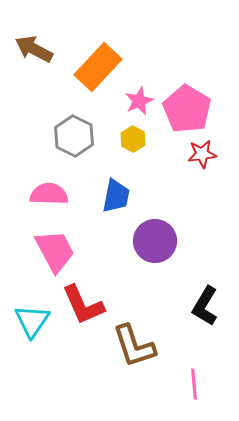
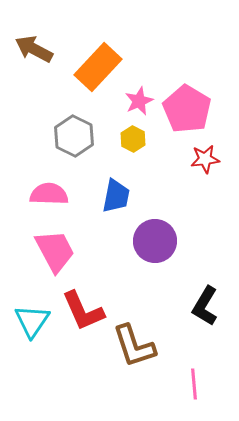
red star: moved 3 px right, 5 px down
red L-shape: moved 6 px down
